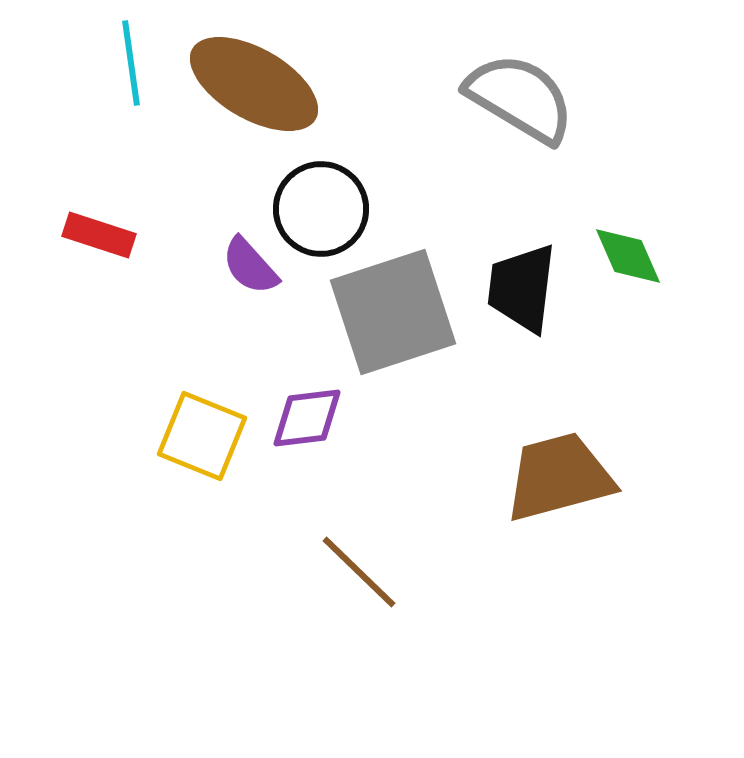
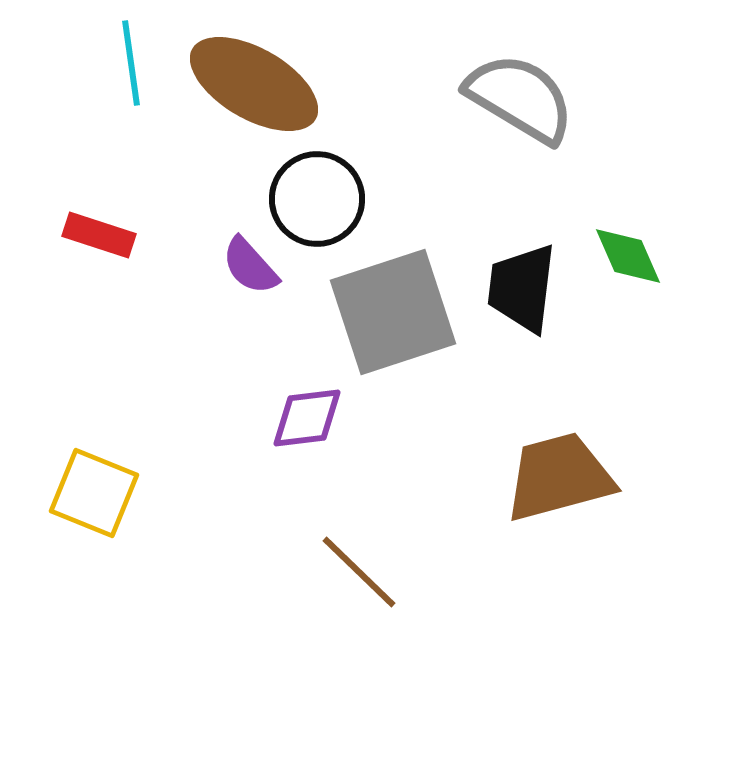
black circle: moved 4 px left, 10 px up
yellow square: moved 108 px left, 57 px down
